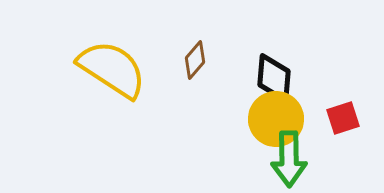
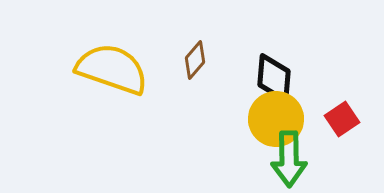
yellow semicircle: rotated 14 degrees counterclockwise
red square: moved 1 px left, 1 px down; rotated 16 degrees counterclockwise
